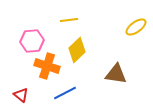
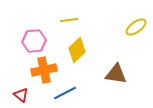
pink hexagon: moved 2 px right
orange cross: moved 3 px left, 4 px down; rotated 30 degrees counterclockwise
